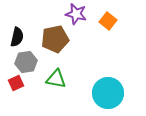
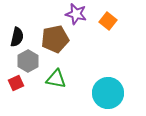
gray hexagon: moved 2 px right, 1 px up; rotated 20 degrees counterclockwise
